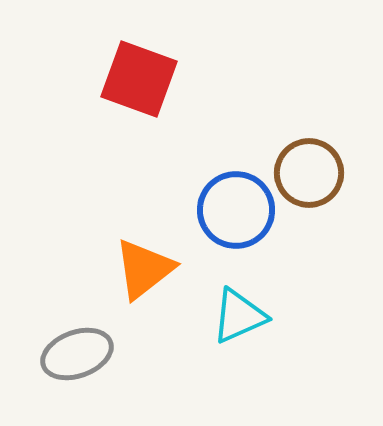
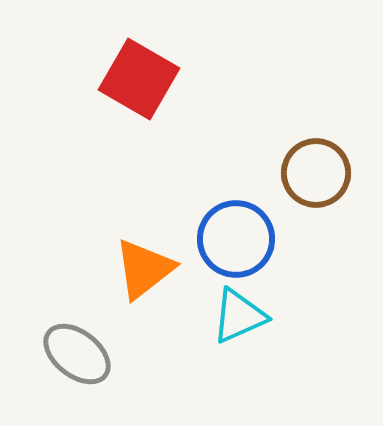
red square: rotated 10 degrees clockwise
brown circle: moved 7 px right
blue circle: moved 29 px down
gray ellipse: rotated 58 degrees clockwise
